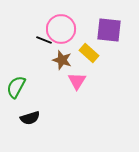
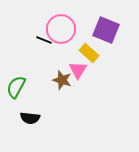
purple square: moved 3 px left; rotated 16 degrees clockwise
brown star: moved 20 px down
pink triangle: moved 1 px right, 11 px up
black semicircle: rotated 24 degrees clockwise
